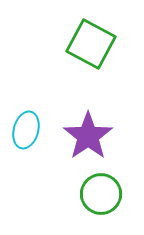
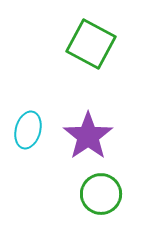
cyan ellipse: moved 2 px right
